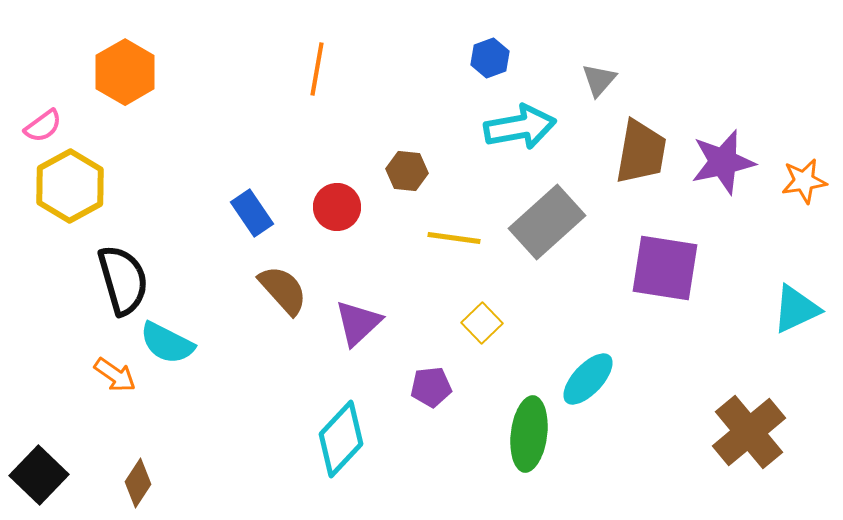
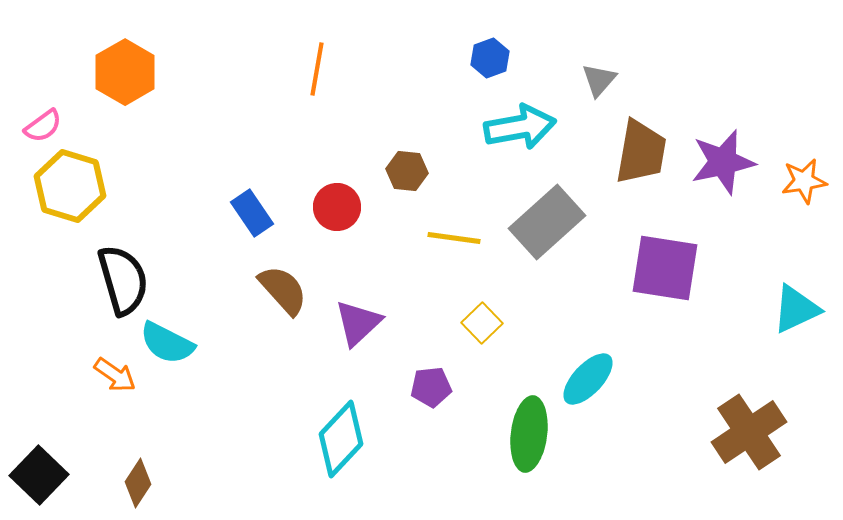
yellow hexagon: rotated 14 degrees counterclockwise
brown cross: rotated 6 degrees clockwise
